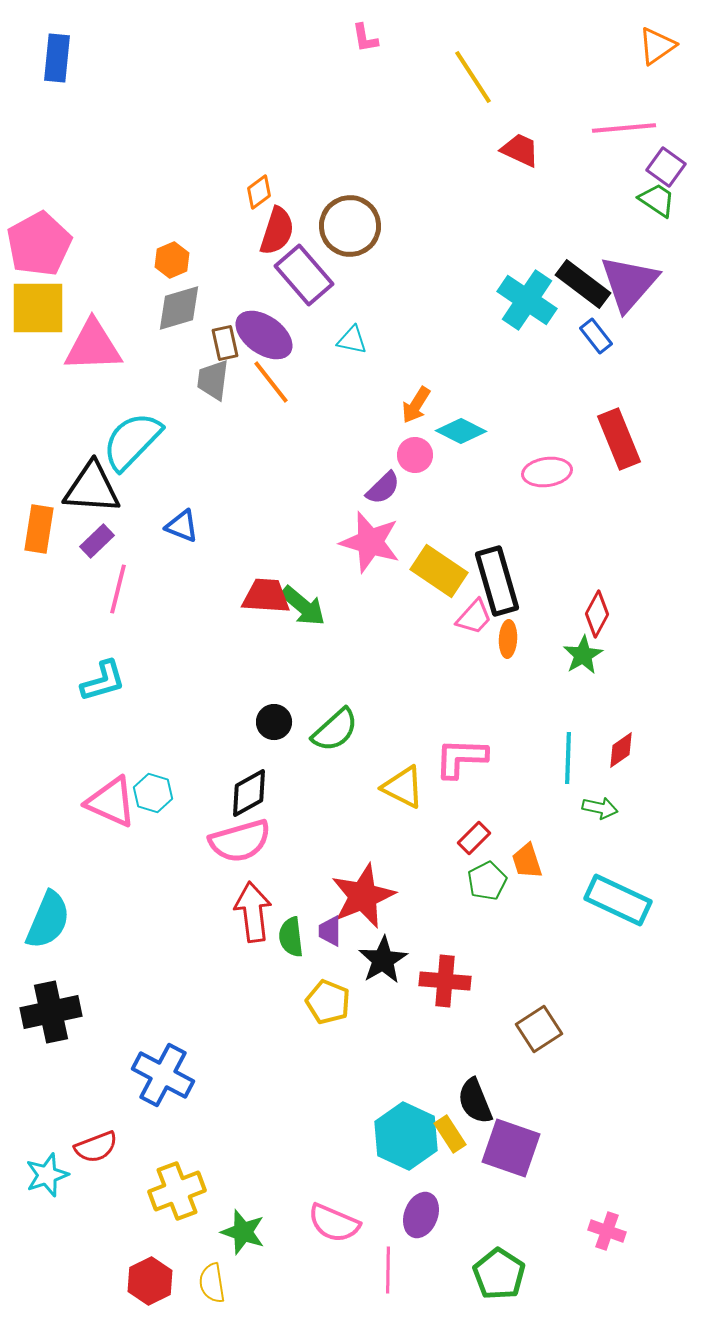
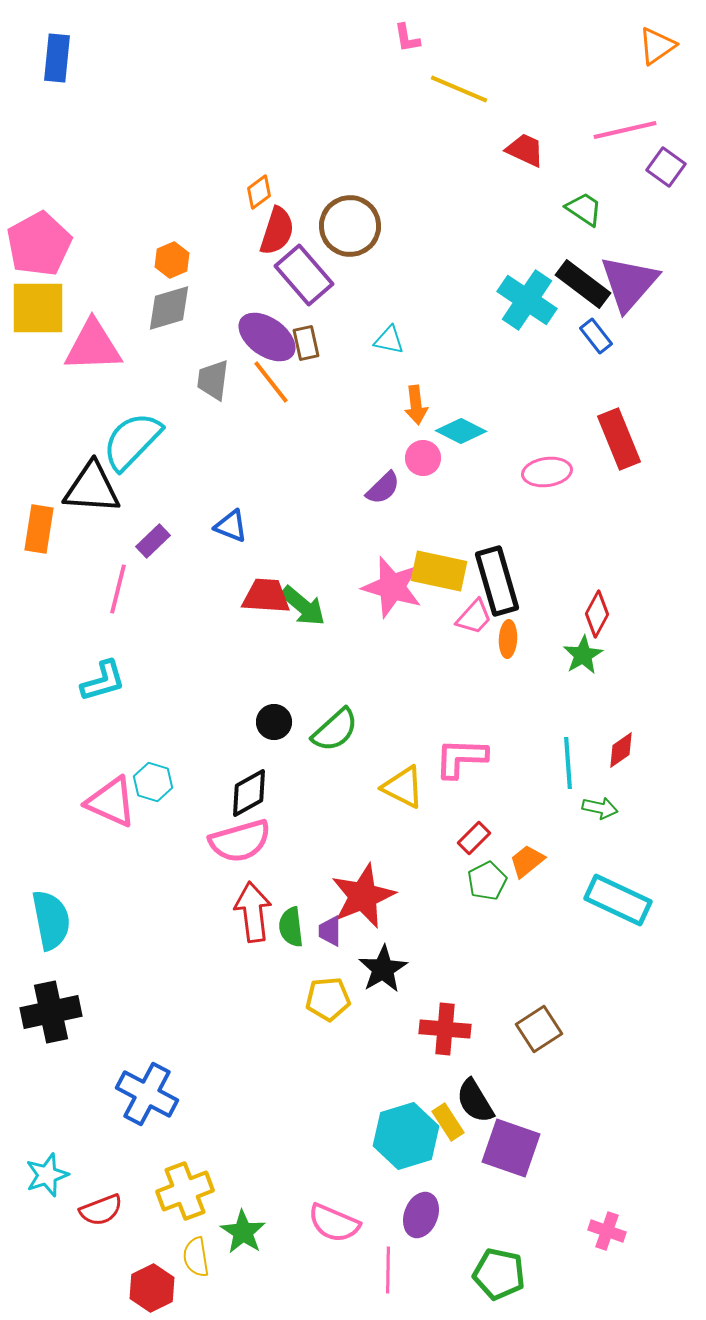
pink L-shape at (365, 38): moved 42 px right
yellow line at (473, 77): moved 14 px left, 12 px down; rotated 34 degrees counterclockwise
pink line at (624, 128): moved 1 px right, 2 px down; rotated 8 degrees counterclockwise
red trapezoid at (520, 150): moved 5 px right
green trapezoid at (657, 200): moved 73 px left, 9 px down
gray diamond at (179, 308): moved 10 px left
purple ellipse at (264, 335): moved 3 px right, 2 px down
cyan triangle at (352, 340): moved 37 px right
brown rectangle at (225, 343): moved 81 px right
orange arrow at (416, 405): rotated 39 degrees counterclockwise
pink circle at (415, 455): moved 8 px right, 3 px down
blue triangle at (182, 526): moved 49 px right
purple rectangle at (97, 541): moved 56 px right
pink star at (370, 542): moved 22 px right, 45 px down
yellow rectangle at (439, 571): rotated 22 degrees counterclockwise
cyan line at (568, 758): moved 5 px down; rotated 6 degrees counterclockwise
cyan hexagon at (153, 793): moved 11 px up
orange trapezoid at (527, 861): rotated 69 degrees clockwise
cyan semicircle at (48, 920): moved 3 px right; rotated 34 degrees counterclockwise
green semicircle at (291, 937): moved 10 px up
black star at (383, 960): moved 9 px down
red cross at (445, 981): moved 48 px down
yellow pentagon at (328, 1002): moved 3 px up; rotated 27 degrees counterclockwise
blue cross at (163, 1075): moved 16 px left, 19 px down
black semicircle at (475, 1101): rotated 9 degrees counterclockwise
yellow rectangle at (450, 1134): moved 2 px left, 12 px up
cyan hexagon at (406, 1136): rotated 18 degrees clockwise
red semicircle at (96, 1147): moved 5 px right, 63 px down
yellow cross at (177, 1191): moved 8 px right
green star at (243, 1232): rotated 15 degrees clockwise
green pentagon at (499, 1274): rotated 21 degrees counterclockwise
red hexagon at (150, 1281): moved 2 px right, 7 px down
yellow semicircle at (212, 1283): moved 16 px left, 26 px up
